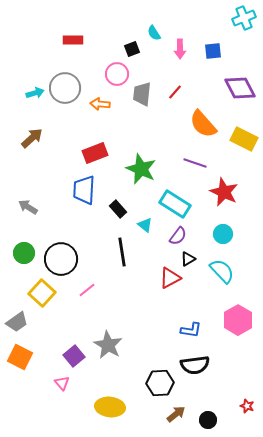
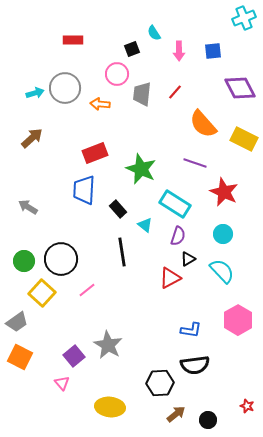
pink arrow at (180, 49): moved 1 px left, 2 px down
purple semicircle at (178, 236): rotated 18 degrees counterclockwise
green circle at (24, 253): moved 8 px down
